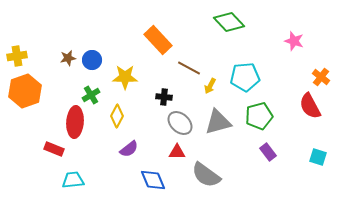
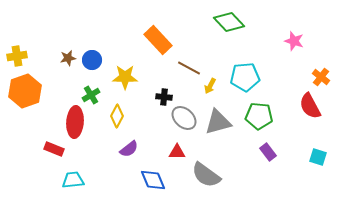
green pentagon: rotated 20 degrees clockwise
gray ellipse: moved 4 px right, 5 px up
